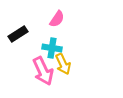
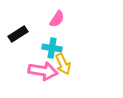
pink arrow: rotated 56 degrees counterclockwise
